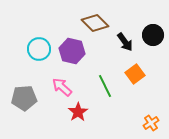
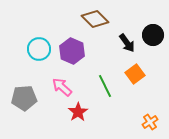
brown diamond: moved 4 px up
black arrow: moved 2 px right, 1 px down
purple hexagon: rotated 10 degrees clockwise
orange cross: moved 1 px left, 1 px up
